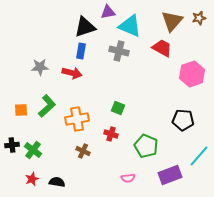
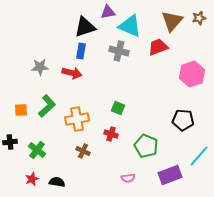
red trapezoid: moved 4 px left, 1 px up; rotated 50 degrees counterclockwise
black cross: moved 2 px left, 3 px up
green cross: moved 4 px right
